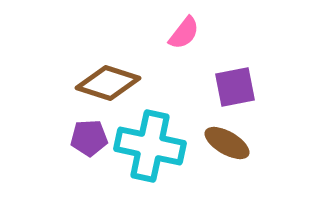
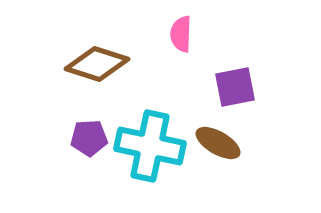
pink semicircle: moved 3 px left, 1 px down; rotated 144 degrees clockwise
brown diamond: moved 11 px left, 19 px up
brown ellipse: moved 9 px left
